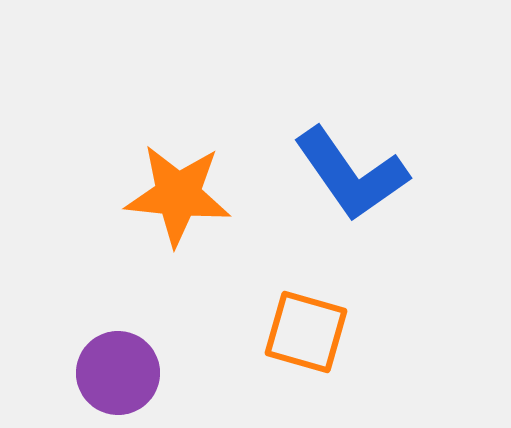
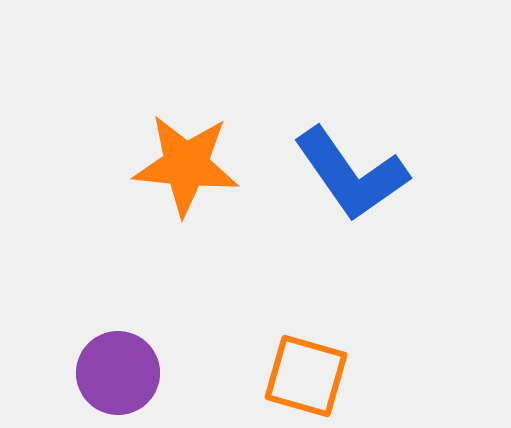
orange star: moved 8 px right, 30 px up
orange square: moved 44 px down
